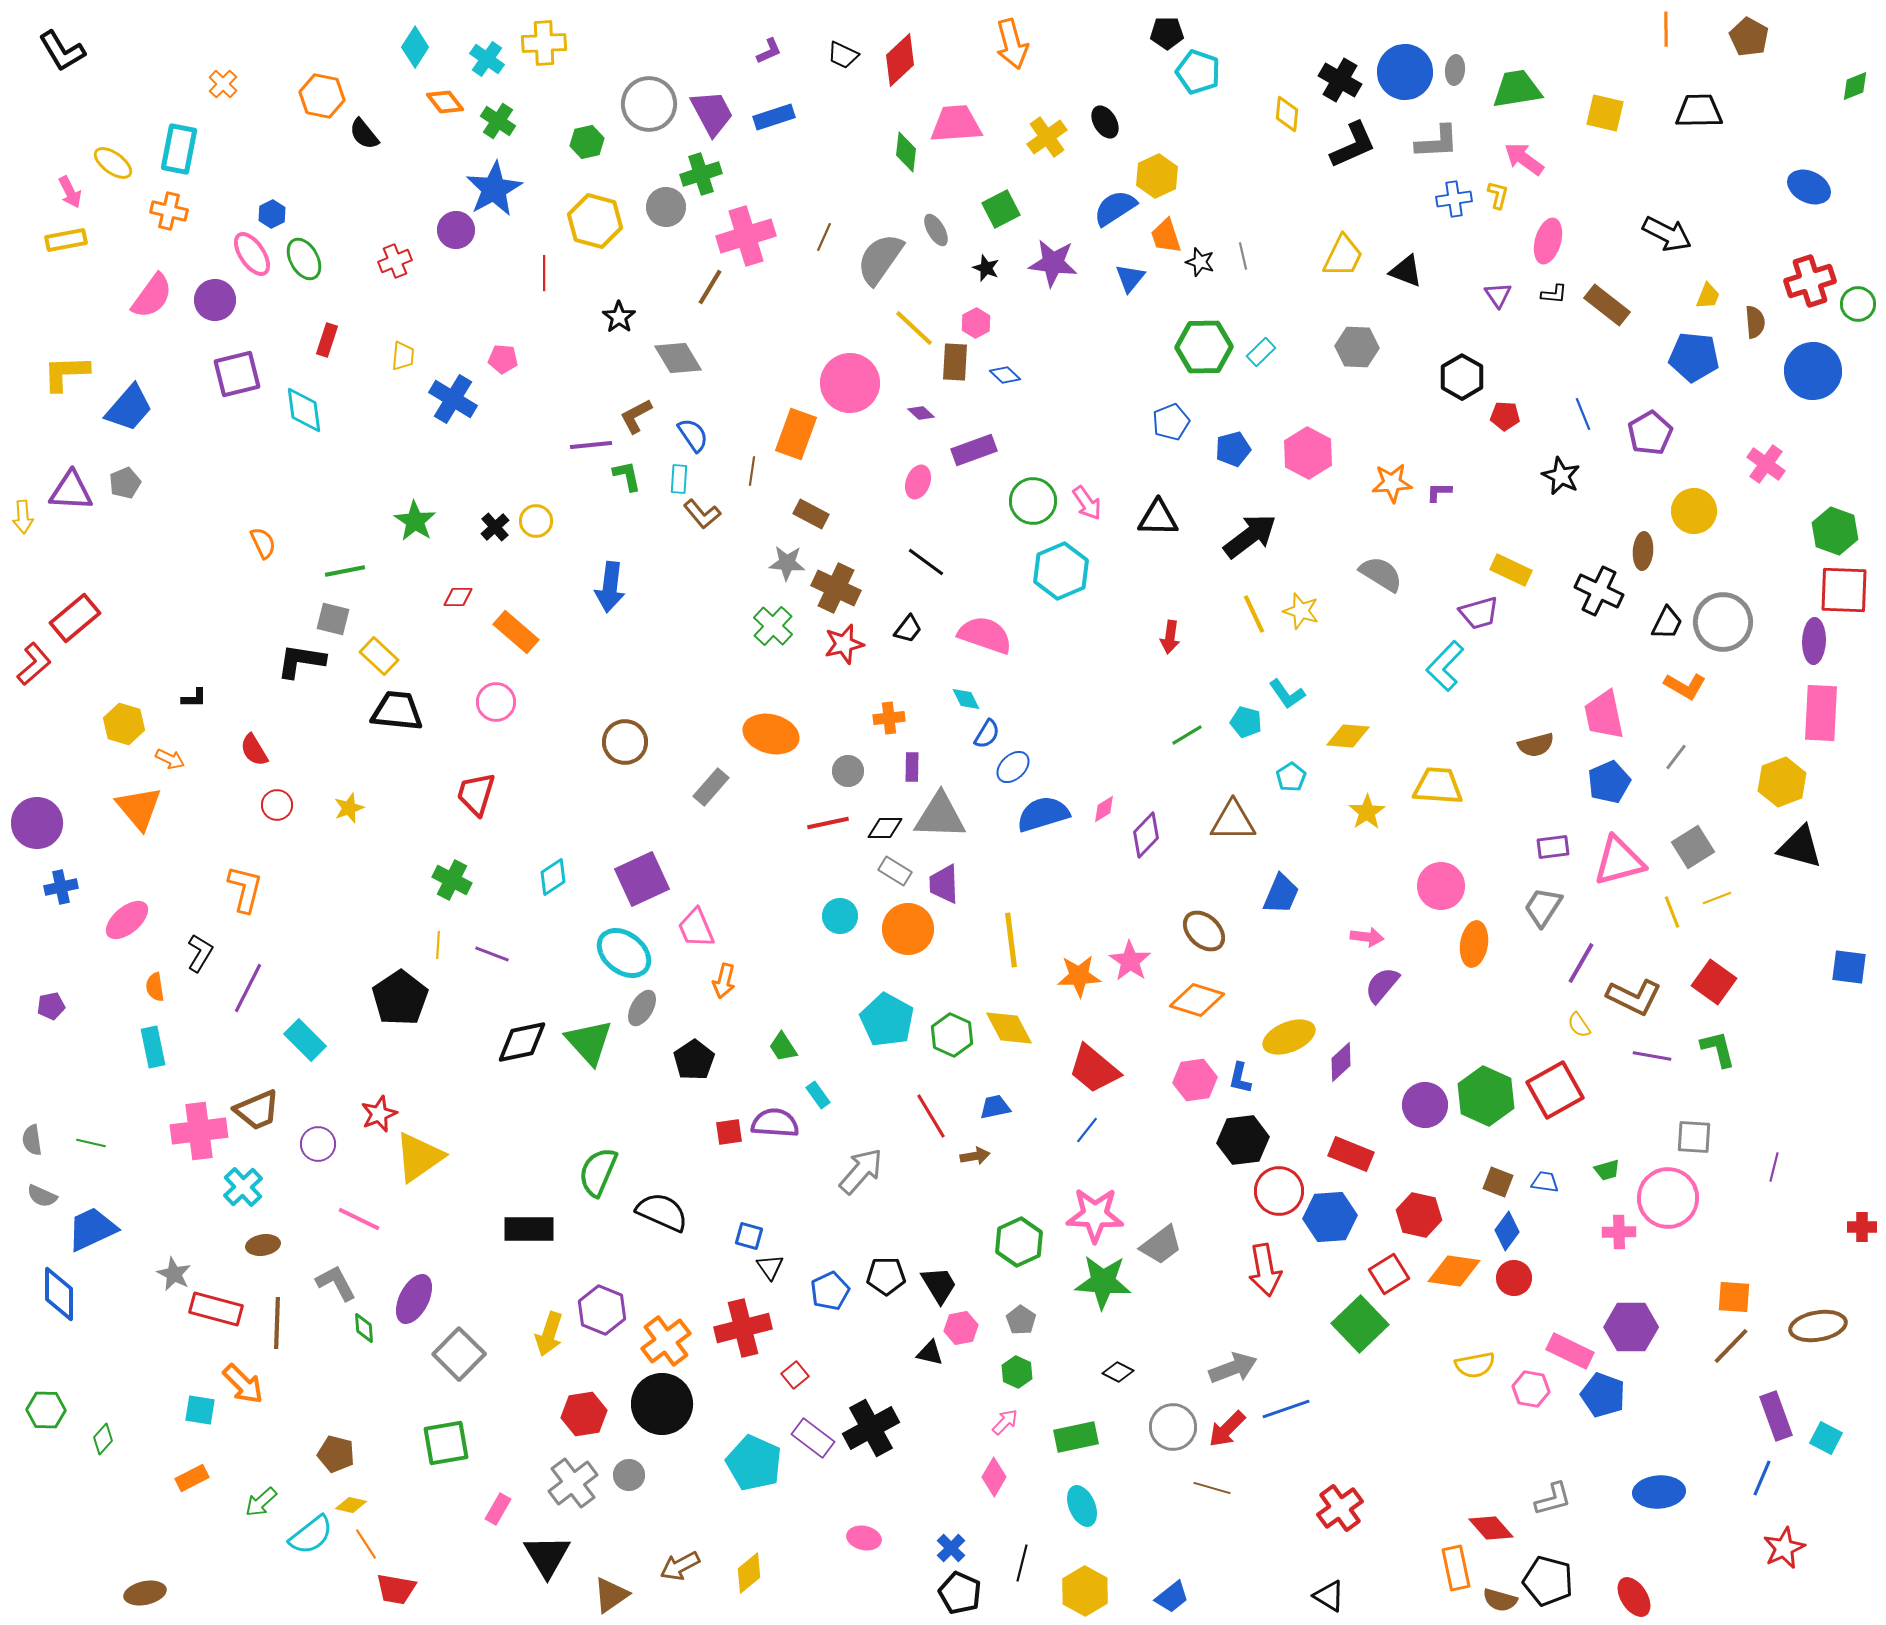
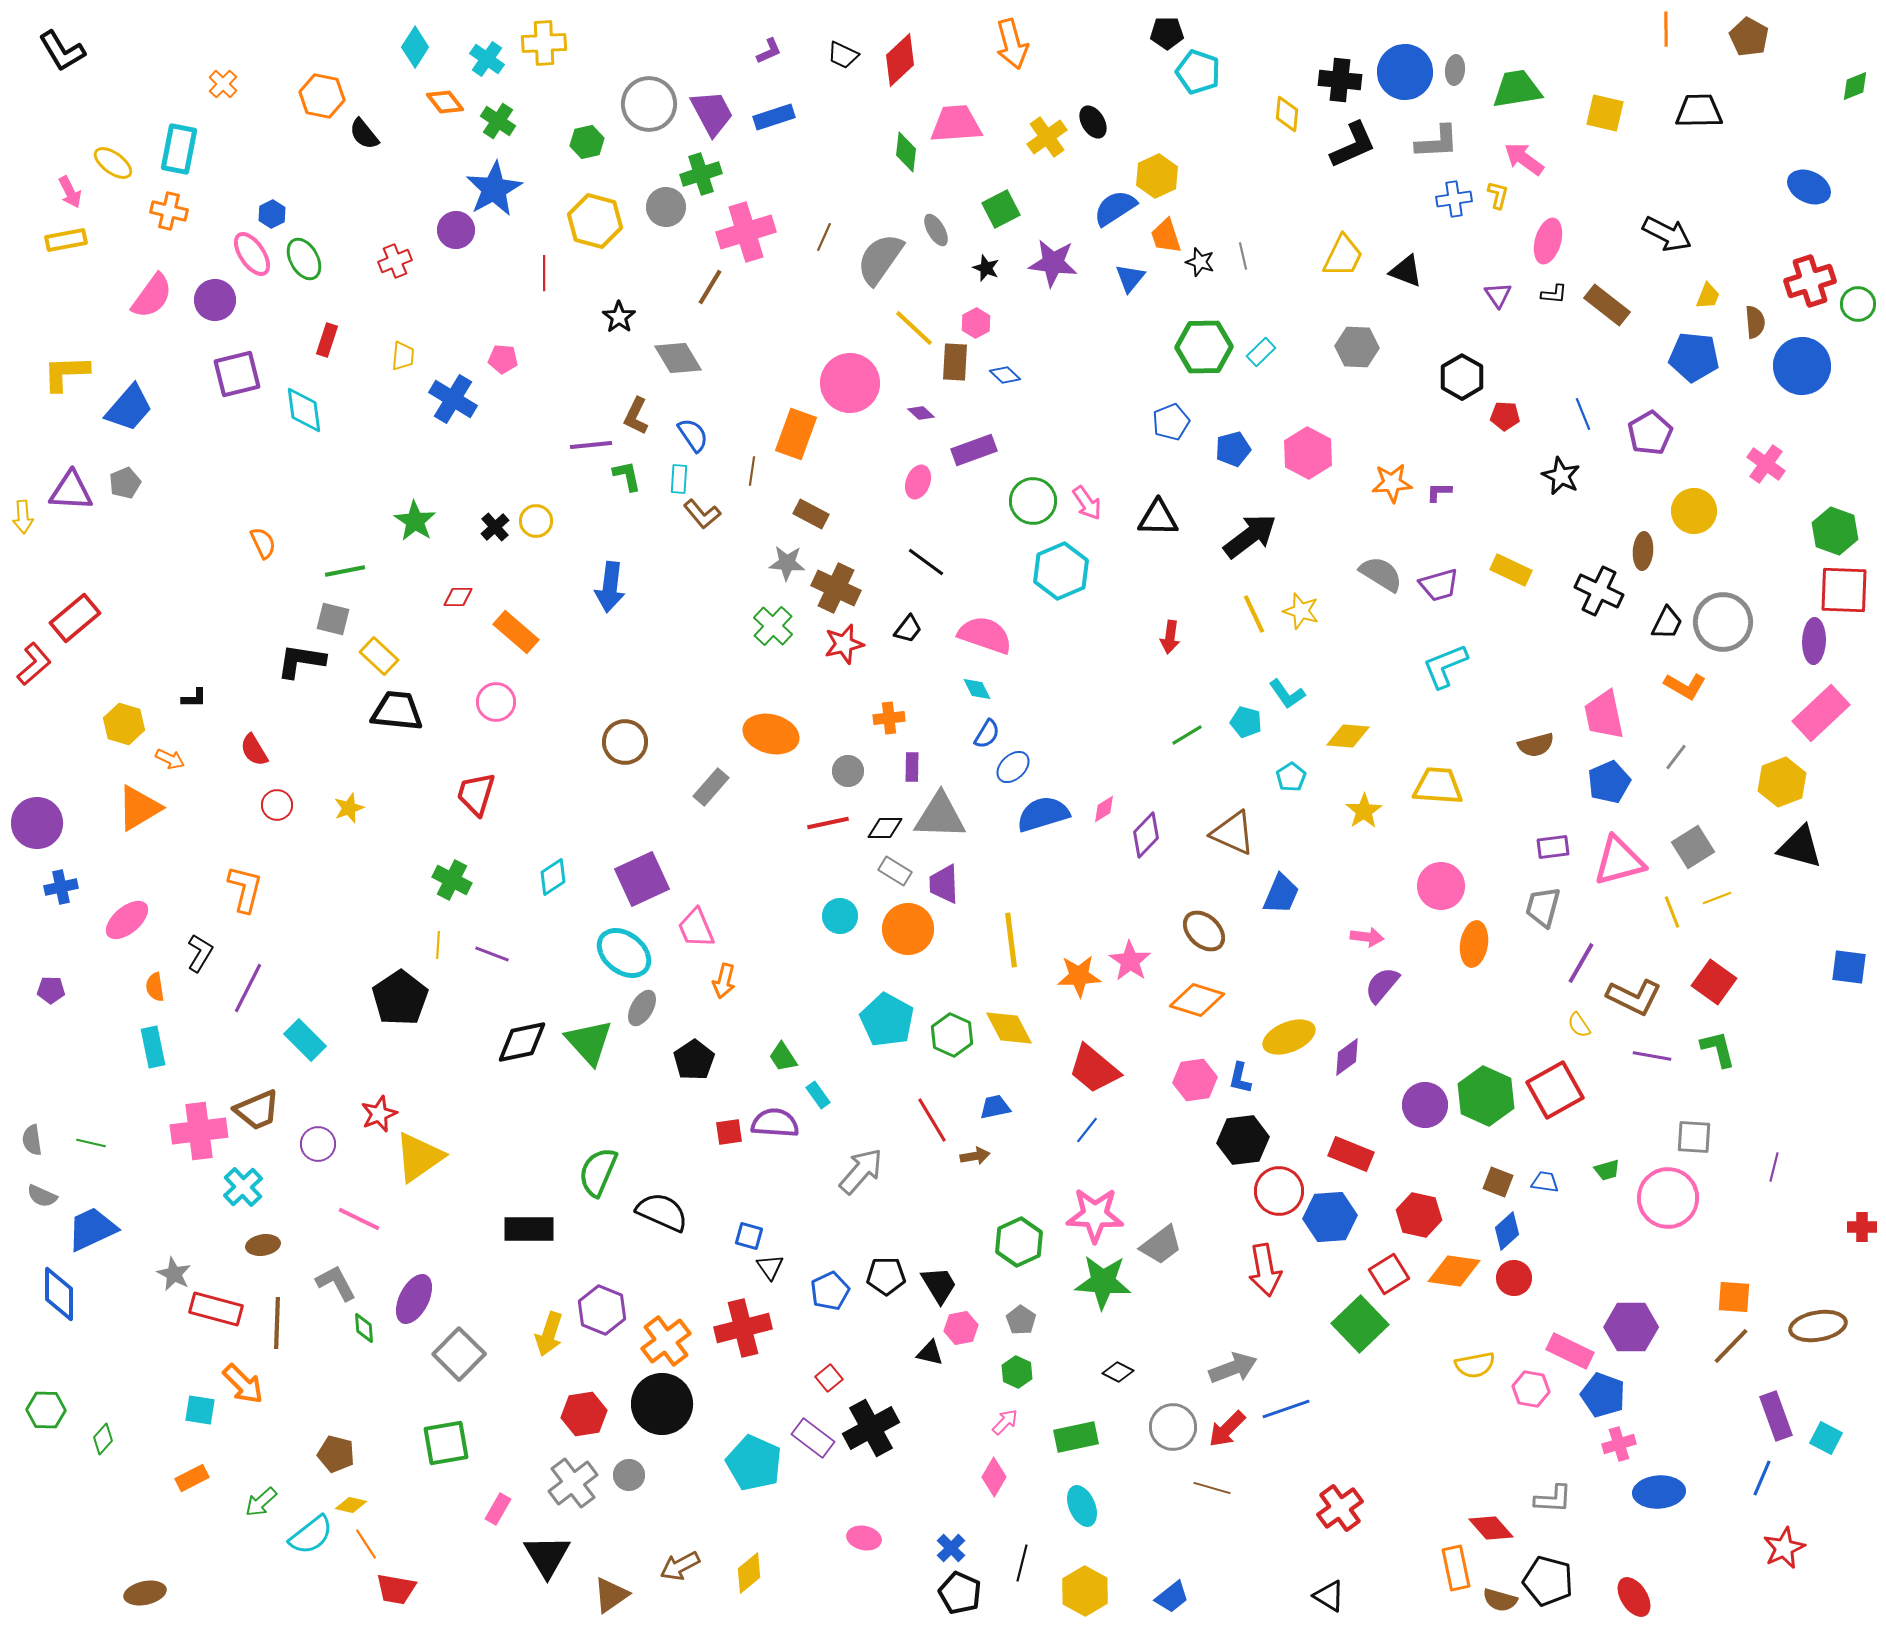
black cross at (1340, 80): rotated 24 degrees counterclockwise
black ellipse at (1105, 122): moved 12 px left
pink cross at (746, 236): moved 4 px up
blue circle at (1813, 371): moved 11 px left, 5 px up
brown L-shape at (636, 416): rotated 36 degrees counterclockwise
purple trapezoid at (1479, 613): moved 40 px left, 28 px up
cyan L-shape at (1445, 666): rotated 24 degrees clockwise
cyan diamond at (966, 699): moved 11 px right, 10 px up
pink rectangle at (1821, 713): rotated 44 degrees clockwise
orange triangle at (139, 808): rotated 39 degrees clockwise
yellow star at (1367, 812): moved 3 px left, 1 px up
brown triangle at (1233, 821): moved 12 px down; rotated 24 degrees clockwise
gray trapezoid at (1543, 907): rotated 18 degrees counterclockwise
purple pentagon at (51, 1006): moved 16 px up; rotated 12 degrees clockwise
green trapezoid at (783, 1047): moved 10 px down
purple diamond at (1341, 1062): moved 6 px right, 5 px up; rotated 6 degrees clockwise
red line at (931, 1116): moved 1 px right, 4 px down
blue diamond at (1507, 1231): rotated 12 degrees clockwise
pink cross at (1619, 1232): moved 212 px down; rotated 16 degrees counterclockwise
red square at (795, 1375): moved 34 px right, 3 px down
gray L-shape at (1553, 1499): rotated 18 degrees clockwise
